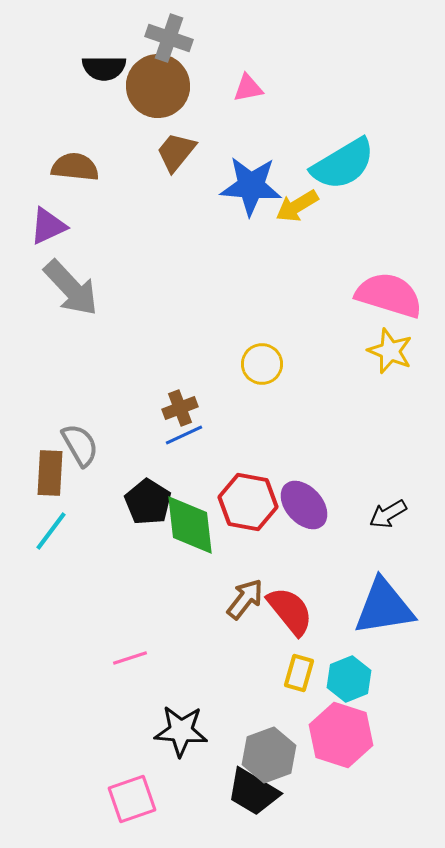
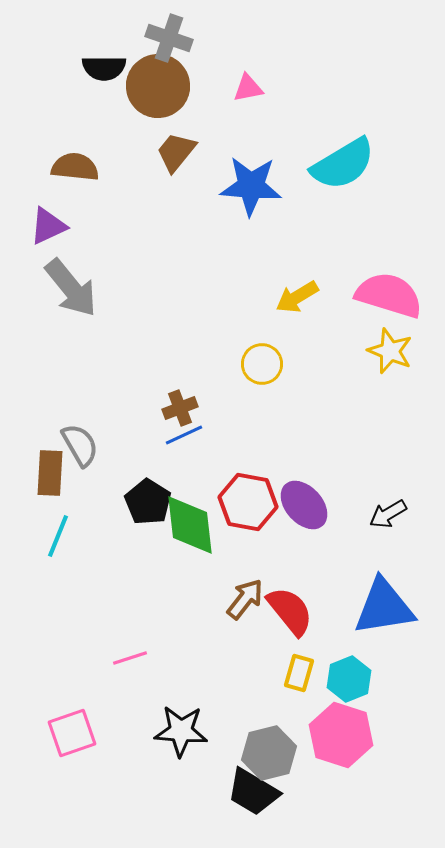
yellow arrow: moved 91 px down
gray arrow: rotated 4 degrees clockwise
cyan line: moved 7 px right, 5 px down; rotated 15 degrees counterclockwise
gray hexagon: moved 2 px up; rotated 6 degrees clockwise
pink square: moved 60 px left, 66 px up
